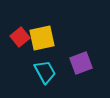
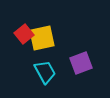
red square: moved 4 px right, 3 px up
